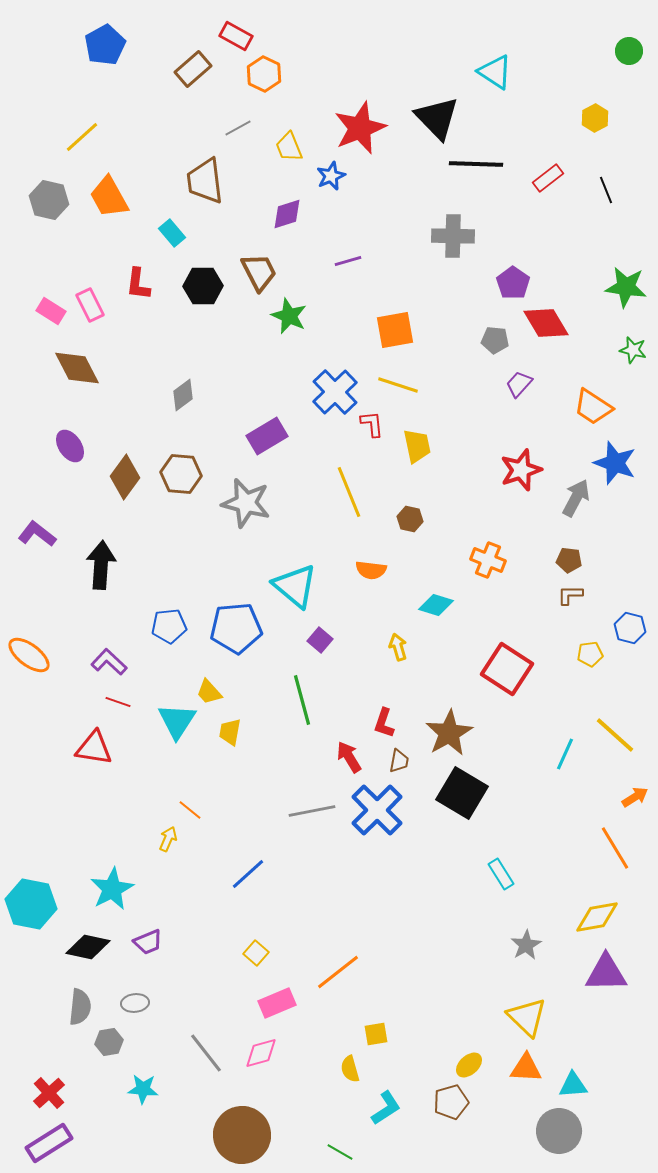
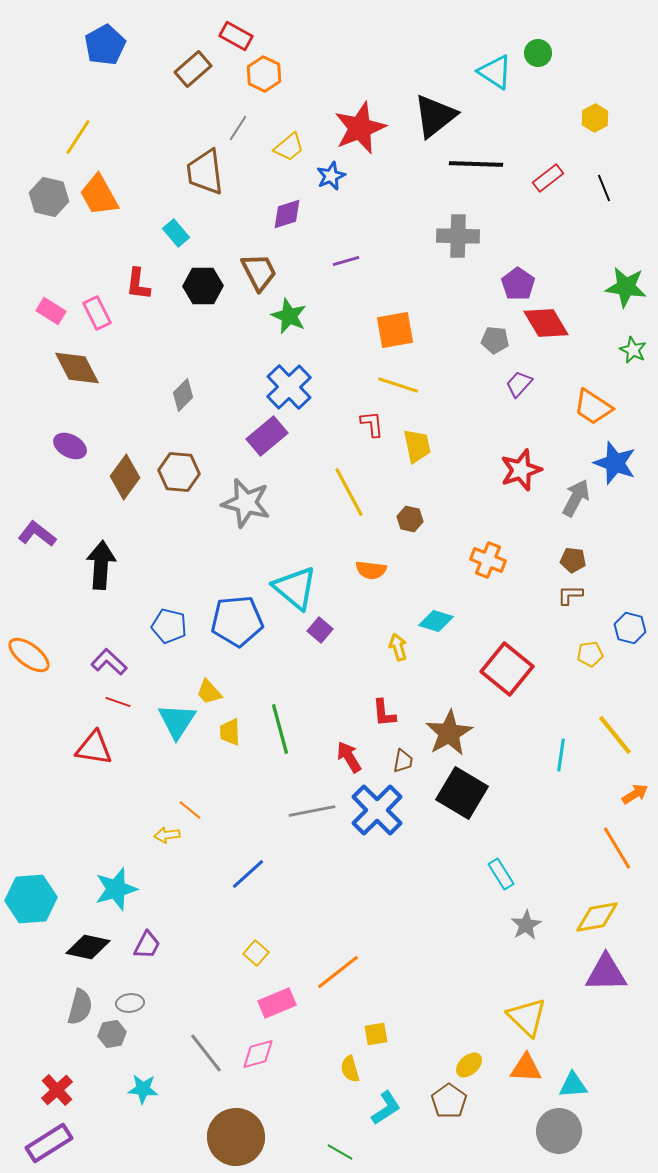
green circle at (629, 51): moved 91 px left, 2 px down
black triangle at (437, 118): moved 2 px left, 2 px up; rotated 36 degrees clockwise
gray line at (238, 128): rotated 28 degrees counterclockwise
yellow line at (82, 137): moved 4 px left; rotated 15 degrees counterclockwise
yellow trapezoid at (289, 147): rotated 108 degrees counterclockwise
brown trapezoid at (205, 181): moved 9 px up
black line at (606, 190): moved 2 px left, 2 px up
orange trapezoid at (109, 197): moved 10 px left, 2 px up
gray hexagon at (49, 200): moved 3 px up
cyan rectangle at (172, 233): moved 4 px right
gray cross at (453, 236): moved 5 px right
purple line at (348, 261): moved 2 px left
purple pentagon at (513, 283): moved 5 px right, 1 px down
pink rectangle at (90, 305): moved 7 px right, 8 px down
green star at (633, 350): rotated 12 degrees clockwise
blue cross at (335, 392): moved 46 px left, 5 px up
gray diamond at (183, 395): rotated 8 degrees counterclockwise
purple rectangle at (267, 436): rotated 9 degrees counterclockwise
purple ellipse at (70, 446): rotated 28 degrees counterclockwise
brown hexagon at (181, 474): moved 2 px left, 2 px up
yellow line at (349, 492): rotated 6 degrees counterclockwise
brown pentagon at (569, 560): moved 4 px right
cyan triangle at (295, 586): moved 2 px down
cyan diamond at (436, 605): moved 16 px down
blue pentagon at (169, 626): rotated 20 degrees clockwise
blue pentagon at (236, 628): moved 1 px right, 7 px up
purple square at (320, 640): moved 10 px up
red square at (507, 669): rotated 6 degrees clockwise
green line at (302, 700): moved 22 px left, 29 px down
red L-shape at (384, 723): moved 10 px up; rotated 24 degrees counterclockwise
yellow trapezoid at (230, 732): rotated 12 degrees counterclockwise
yellow line at (615, 735): rotated 9 degrees clockwise
cyan line at (565, 754): moved 4 px left, 1 px down; rotated 16 degrees counterclockwise
brown trapezoid at (399, 761): moved 4 px right
orange arrow at (635, 797): moved 3 px up
yellow arrow at (168, 839): moved 1 px left, 4 px up; rotated 120 degrees counterclockwise
orange line at (615, 848): moved 2 px right
cyan star at (112, 889): moved 4 px right; rotated 12 degrees clockwise
cyan hexagon at (31, 904): moved 5 px up; rotated 15 degrees counterclockwise
purple trapezoid at (148, 942): moved 1 px left, 3 px down; rotated 40 degrees counterclockwise
gray star at (526, 945): moved 20 px up
gray ellipse at (135, 1003): moved 5 px left
gray semicircle at (80, 1007): rotated 9 degrees clockwise
gray hexagon at (109, 1042): moved 3 px right, 8 px up
pink diamond at (261, 1053): moved 3 px left, 1 px down
red cross at (49, 1093): moved 8 px right, 3 px up
brown pentagon at (451, 1102): moved 2 px left, 1 px up; rotated 20 degrees counterclockwise
brown circle at (242, 1135): moved 6 px left, 2 px down
